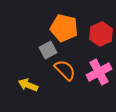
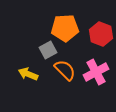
orange pentagon: moved 1 px right; rotated 16 degrees counterclockwise
red hexagon: rotated 15 degrees counterclockwise
pink cross: moved 3 px left
yellow arrow: moved 11 px up
